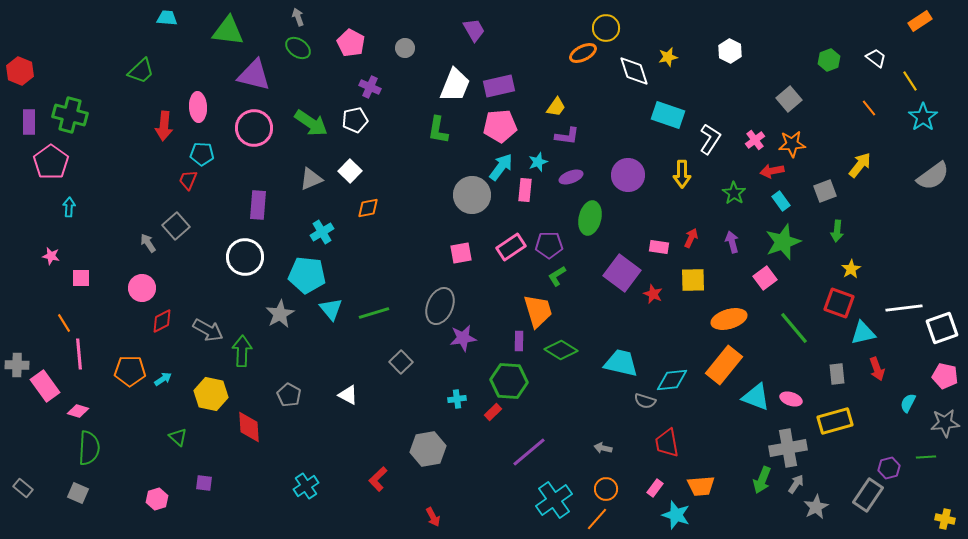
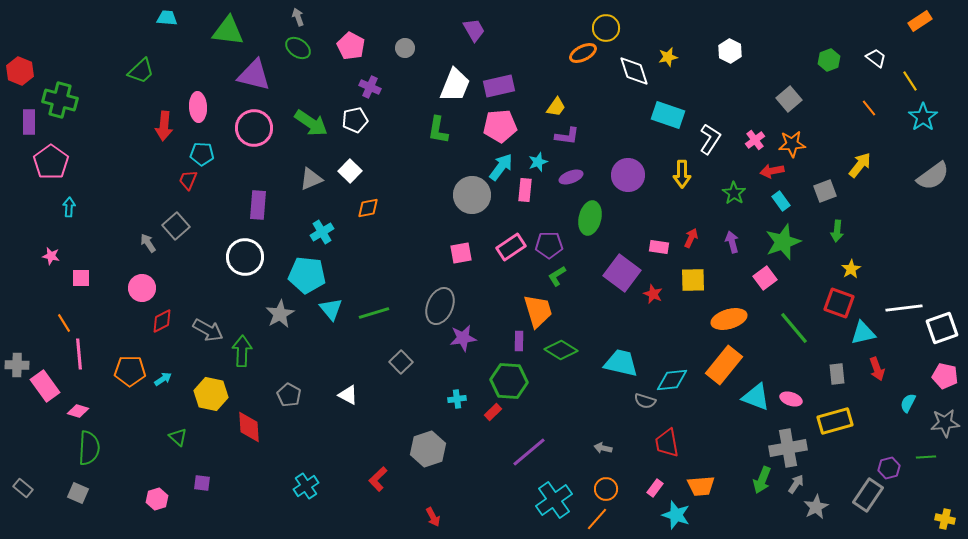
pink pentagon at (351, 43): moved 3 px down
green cross at (70, 115): moved 10 px left, 15 px up
gray hexagon at (428, 449): rotated 8 degrees counterclockwise
purple square at (204, 483): moved 2 px left
